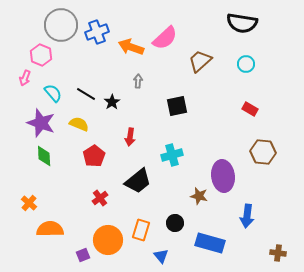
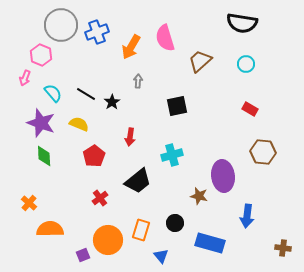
pink semicircle: rotated 116 degrees clockwise
orange arrow: rotated 80 degrees counterclockwise
brown cross: moved 5 px right, 5 px up
